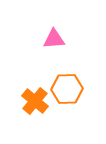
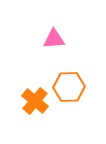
orange hexagon: moved 2 px right, 2 px up
